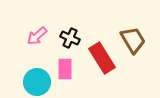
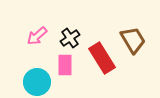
black cross: rotated 30 degrees clockwise
pink rectangle: moved 4 px up
